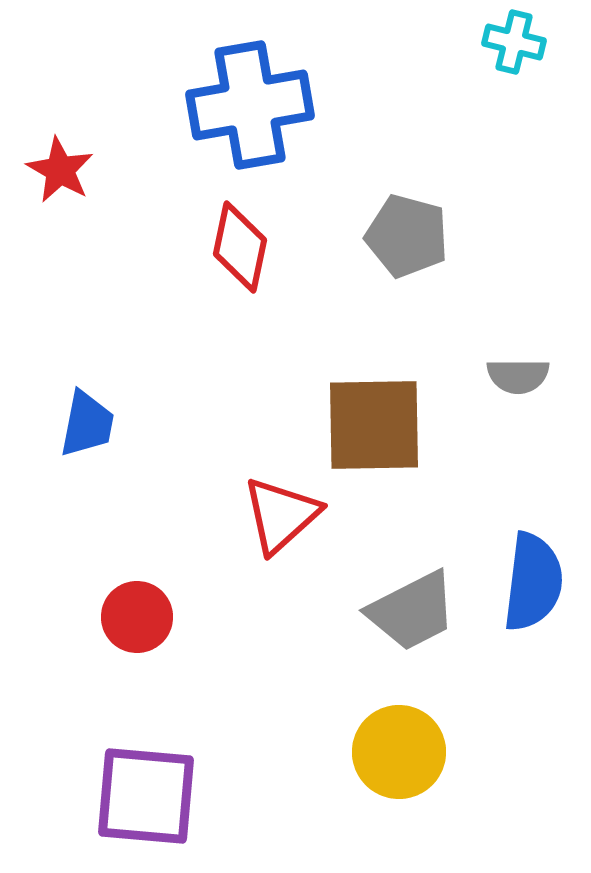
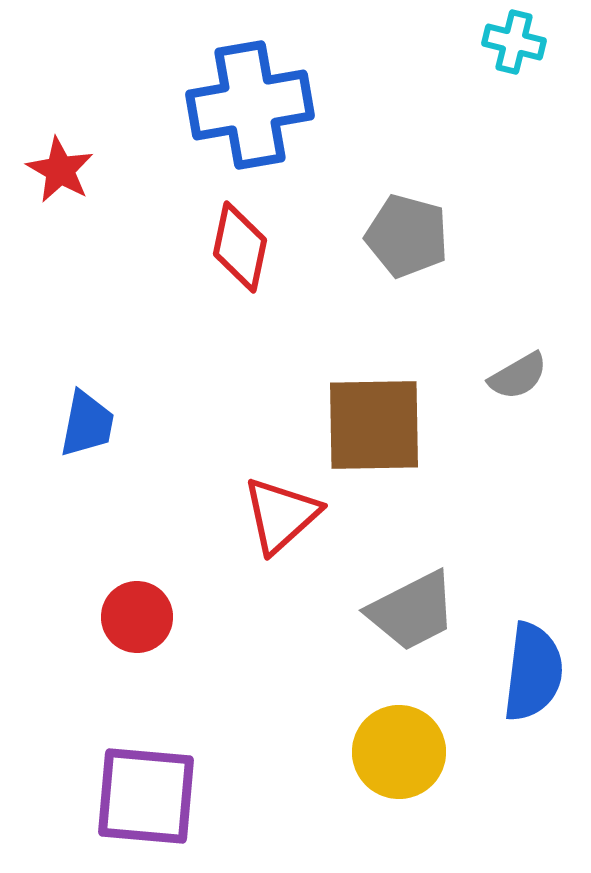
gray semicircle: rotated 30 degrees counterclockwise
blue semicircle: moved 90 px down
